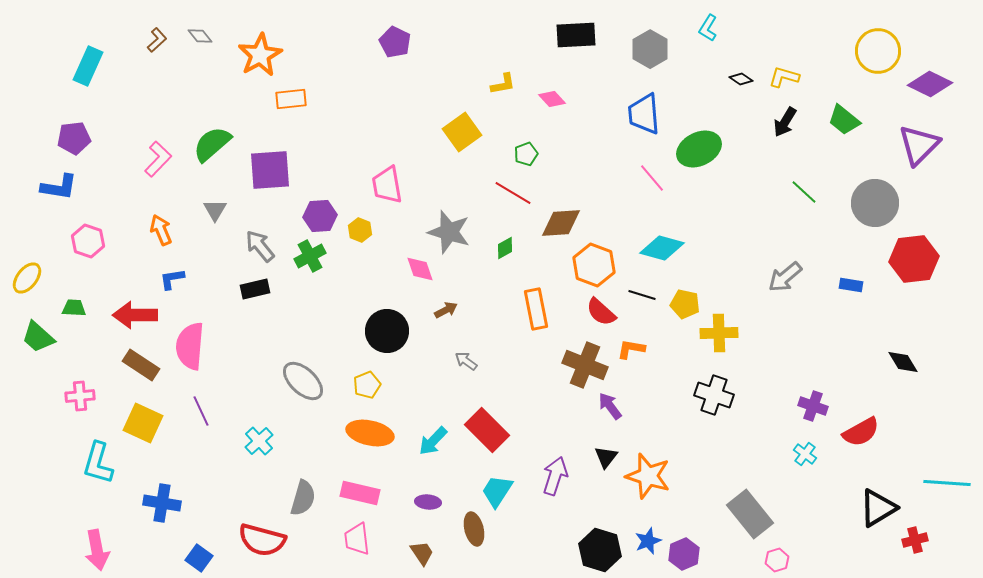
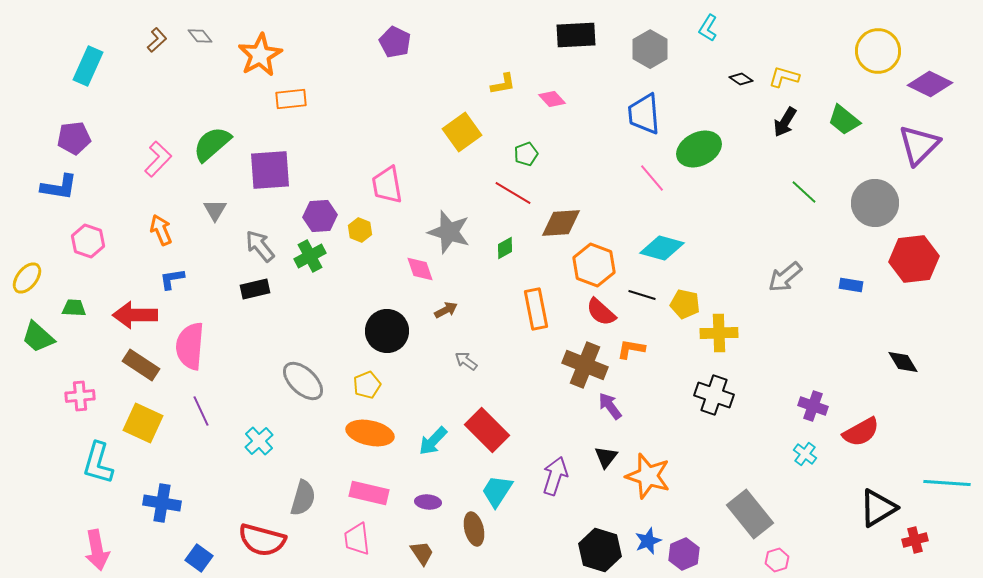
pink rectangle at (360, 493): moved 9 px right
